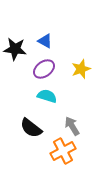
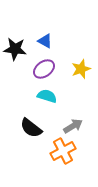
gray arrow: moved 1 px right; rotated 90 degrees clockwise
